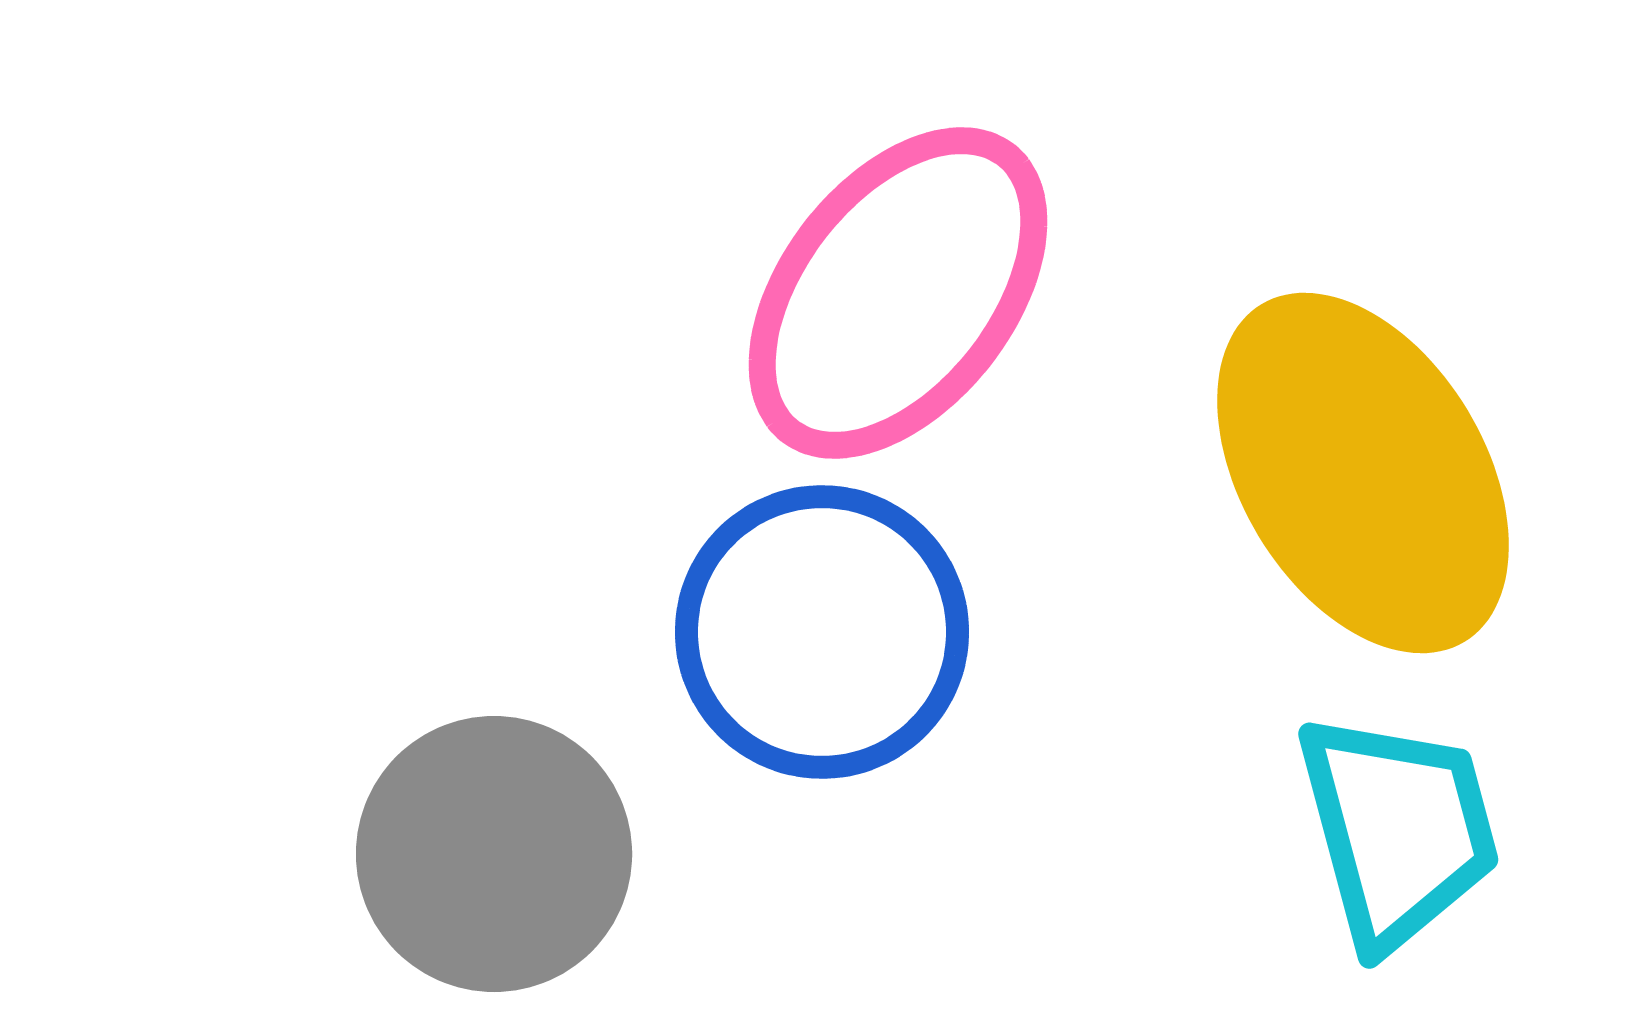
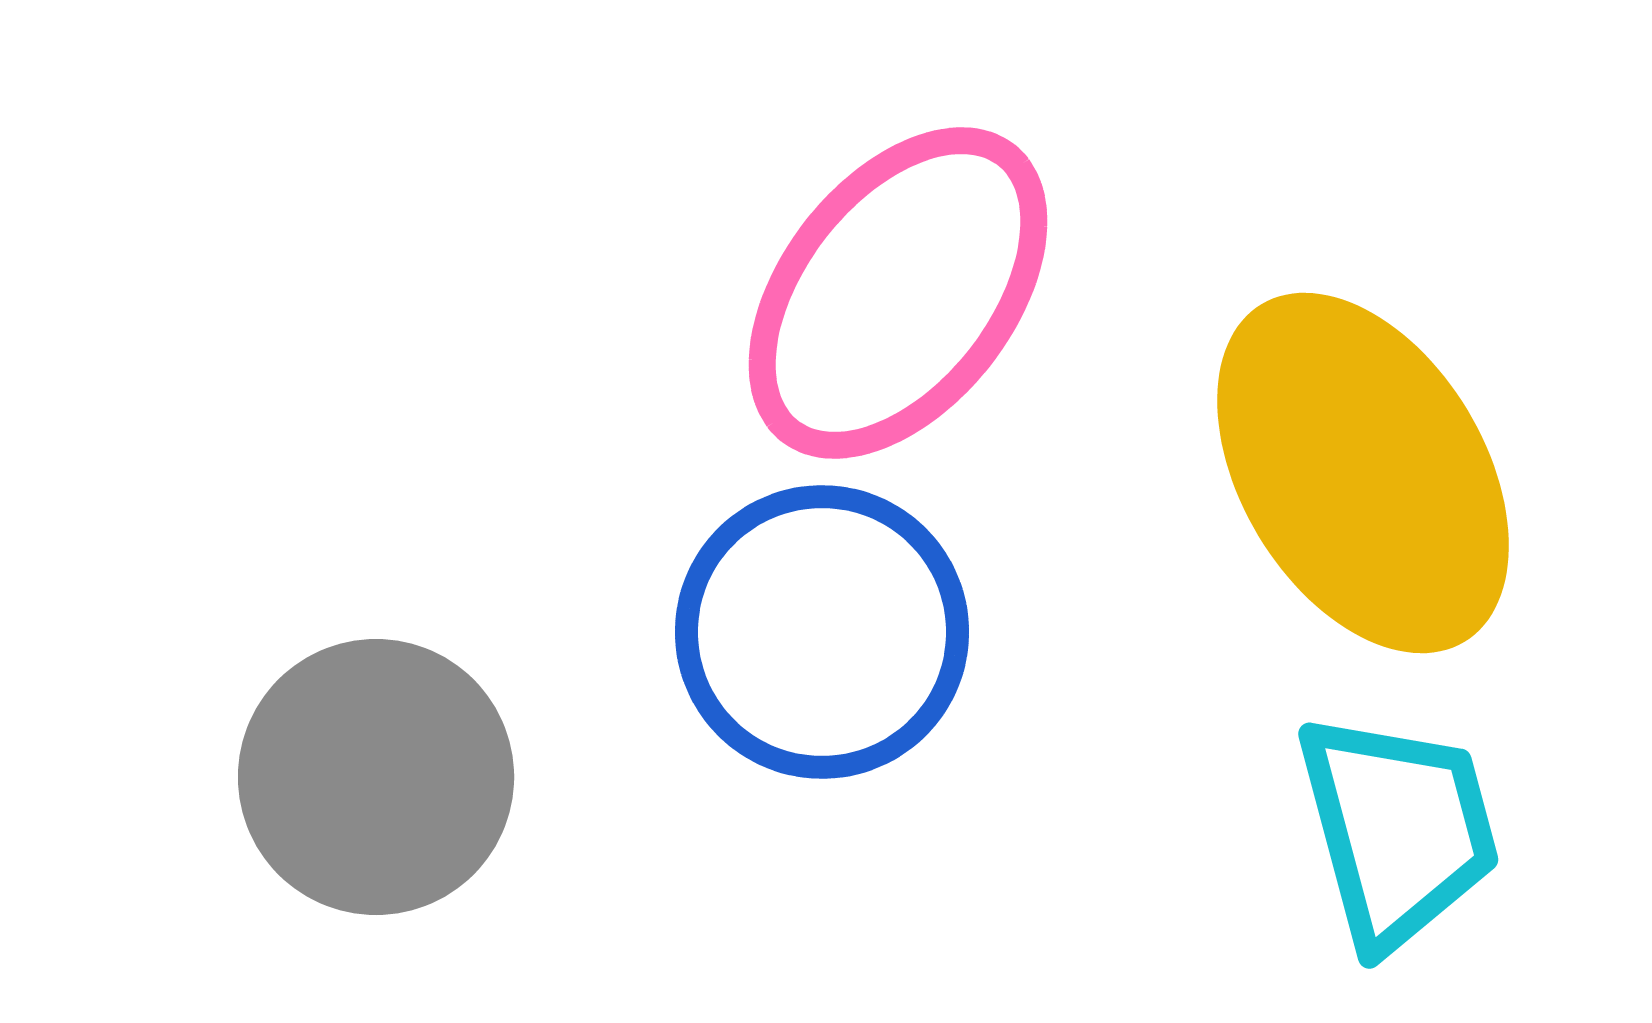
gray circle: moved 118 px left, 77 px up
